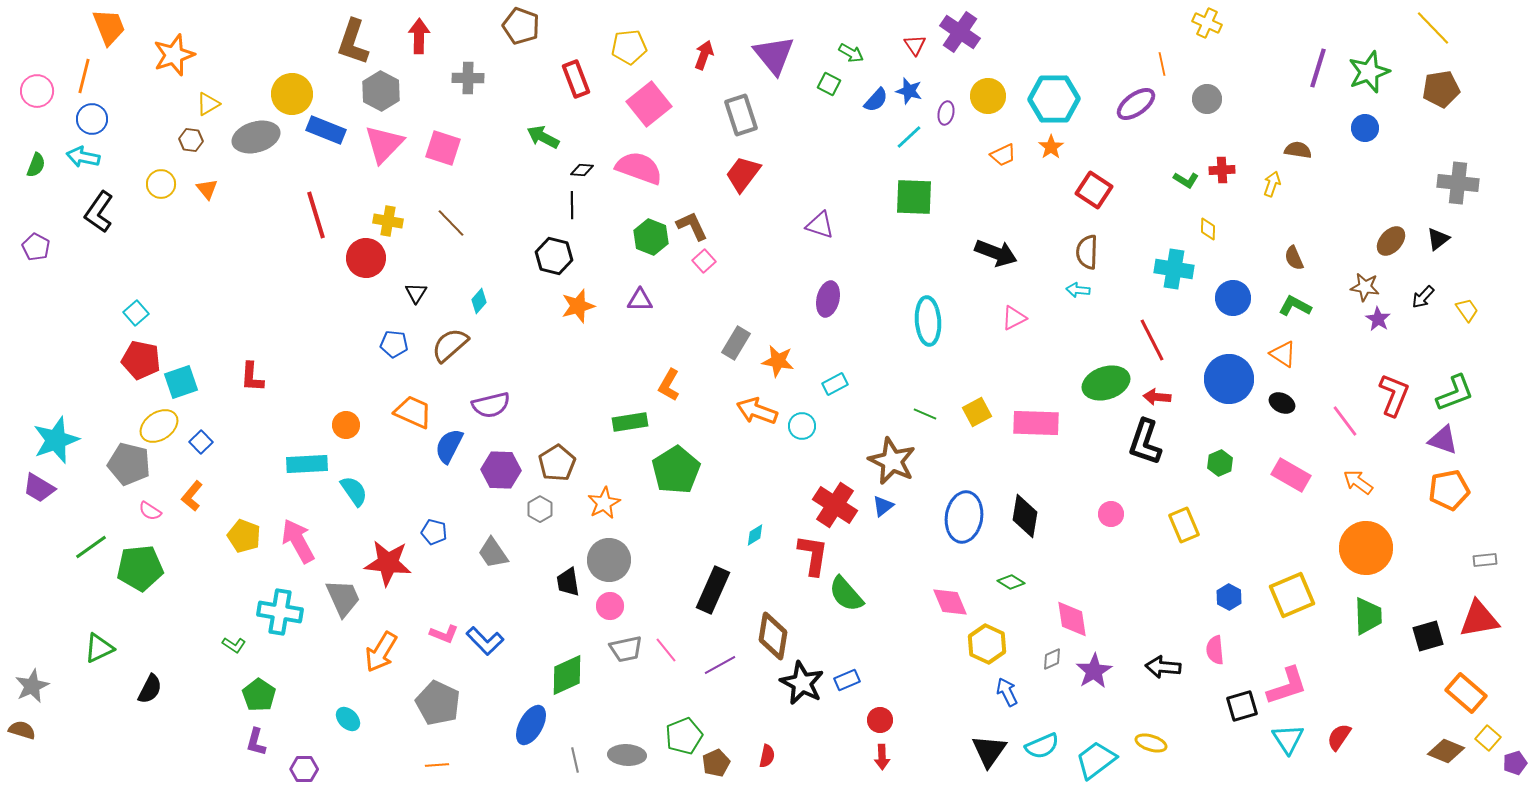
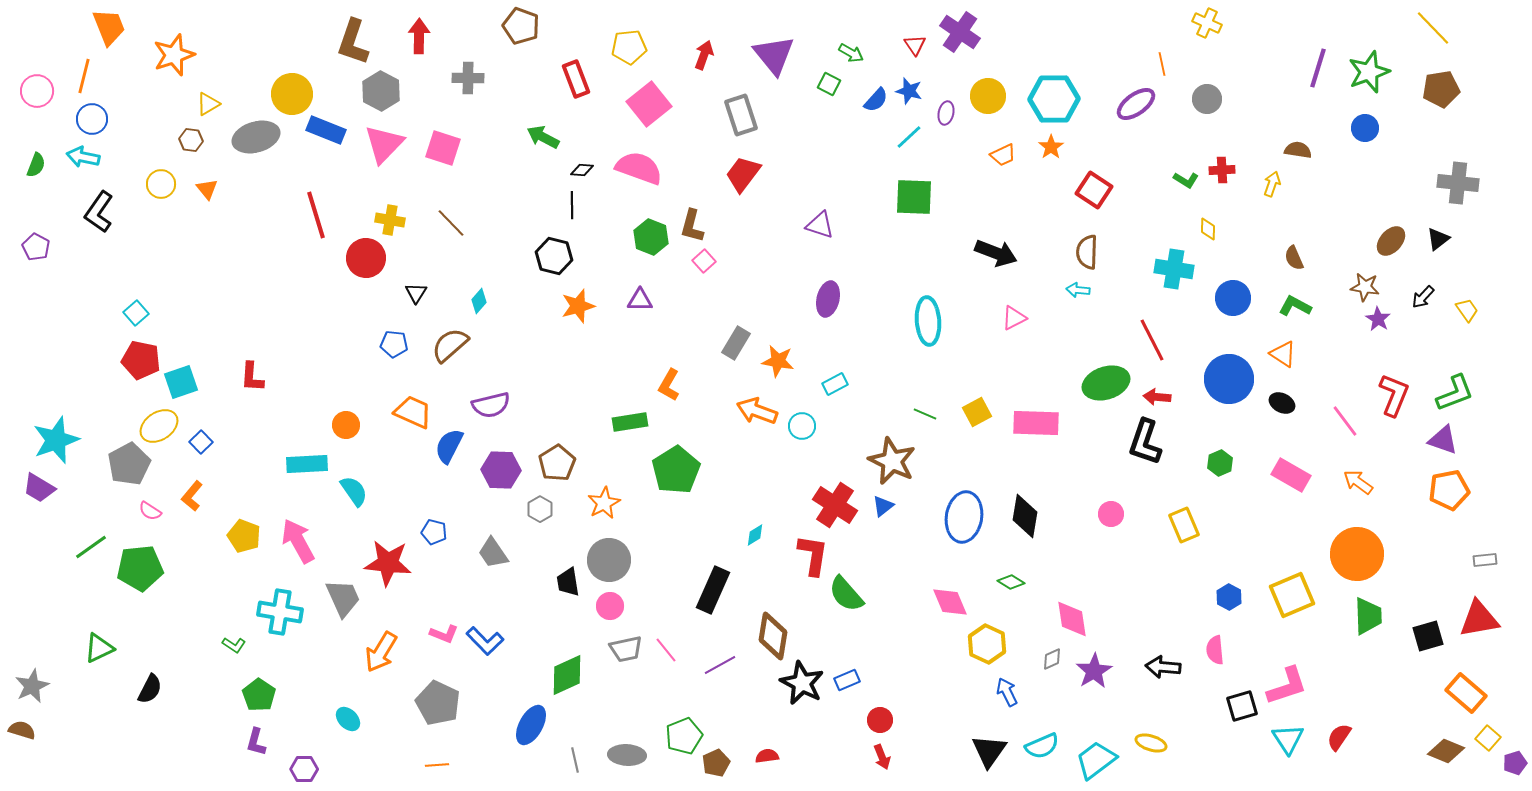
yellow cross at (388, 221): moved 2 px right, 1 px up
brown L-shape at (692, 226): rotated 140 degrees counterclockwise
gray pentagon at (129, 464): rotated 30 degrees clockwise
orange circle at (1366, 548): moved 9 px left, 6 px down
red semicircle at (767, 756): rotated 110 degrees counterclockwise
red arrow at (882, 757): rotated 20 degrees counterclockwise
